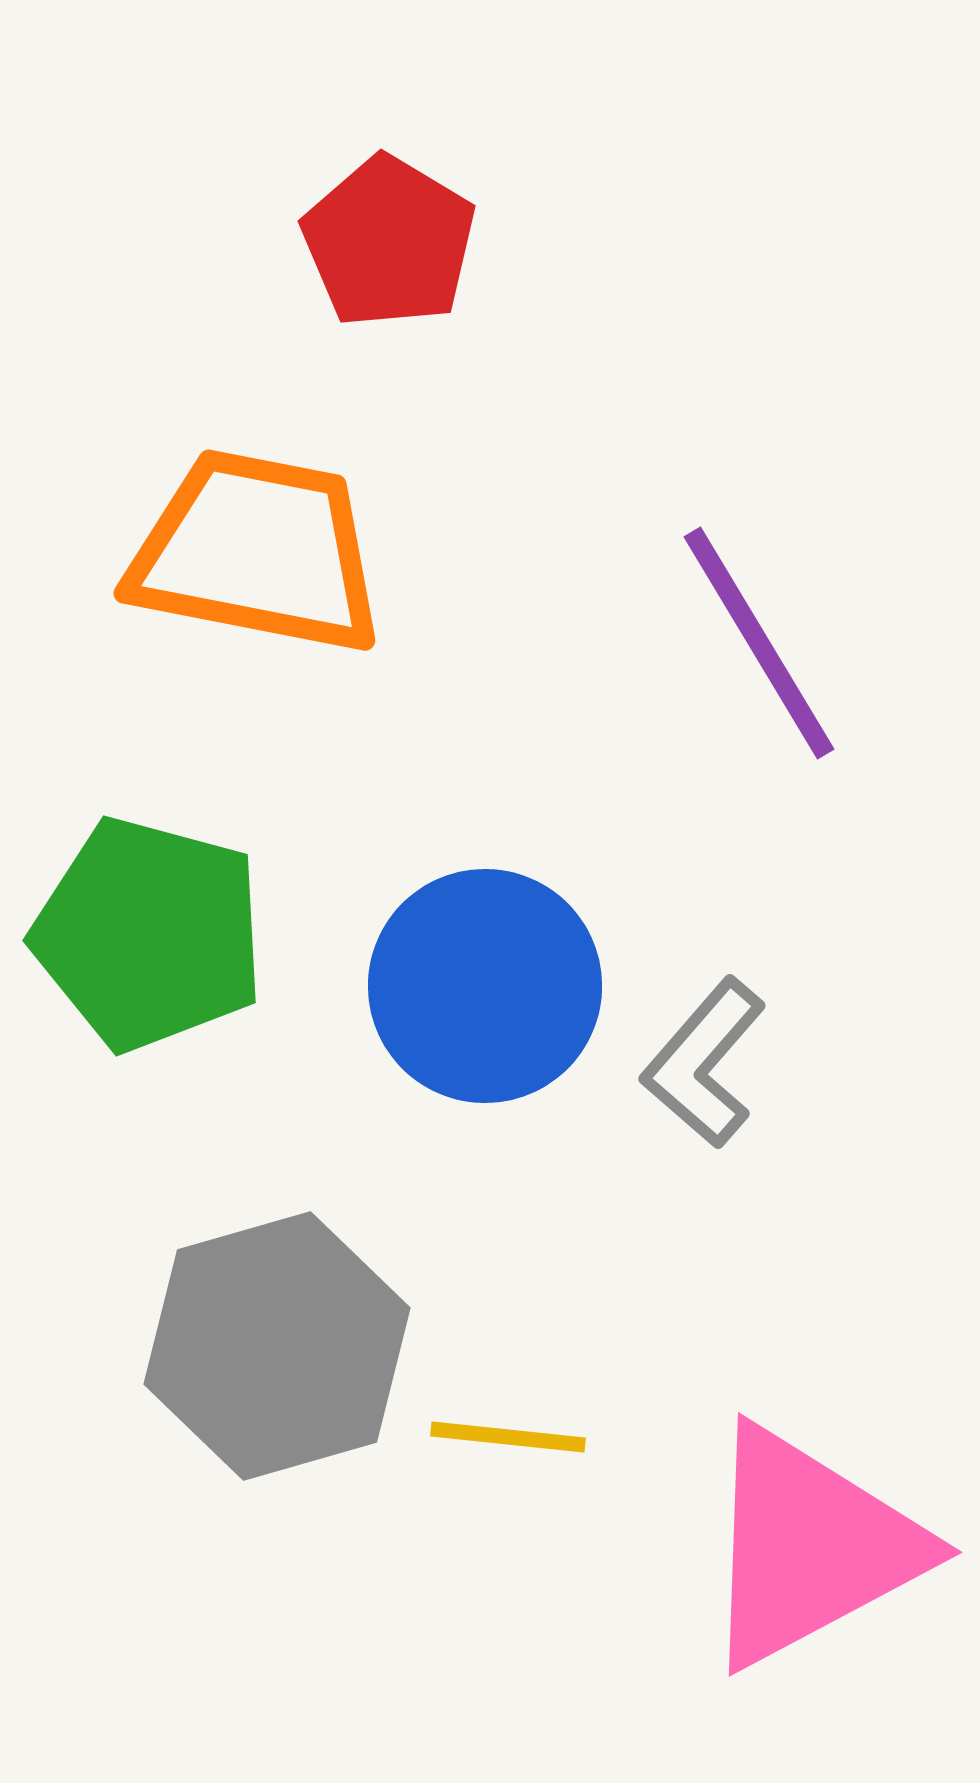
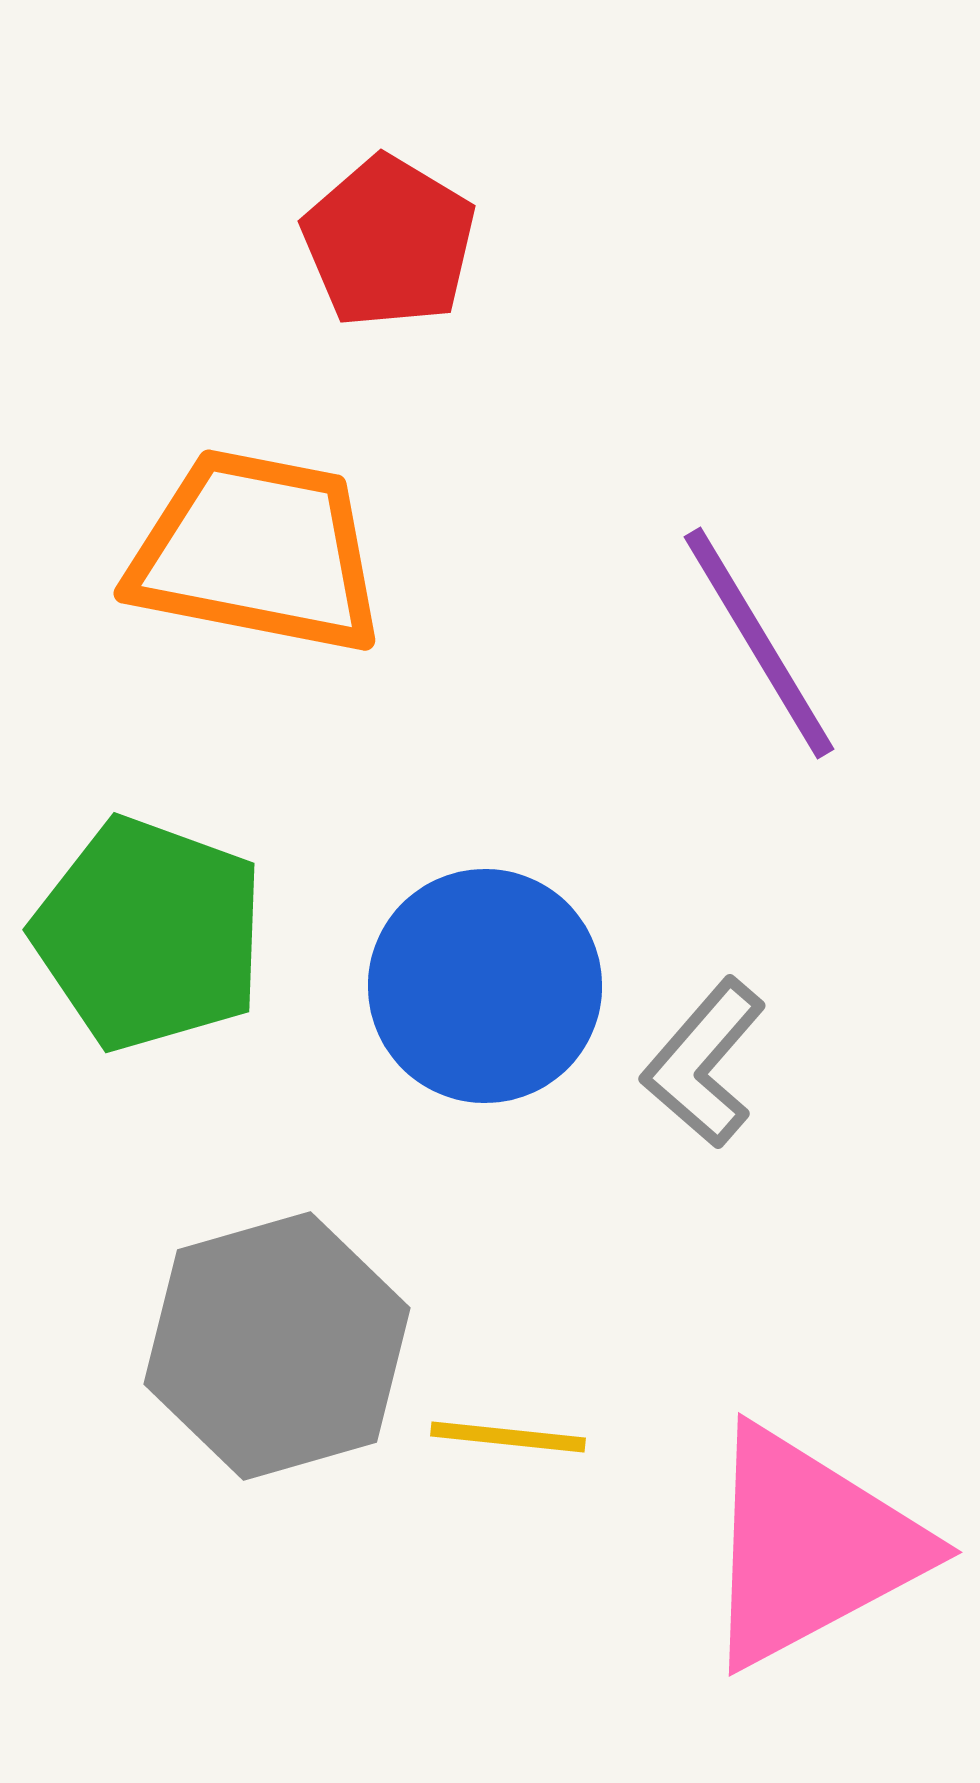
green pentagon: rotated 5 degrees clockwise
